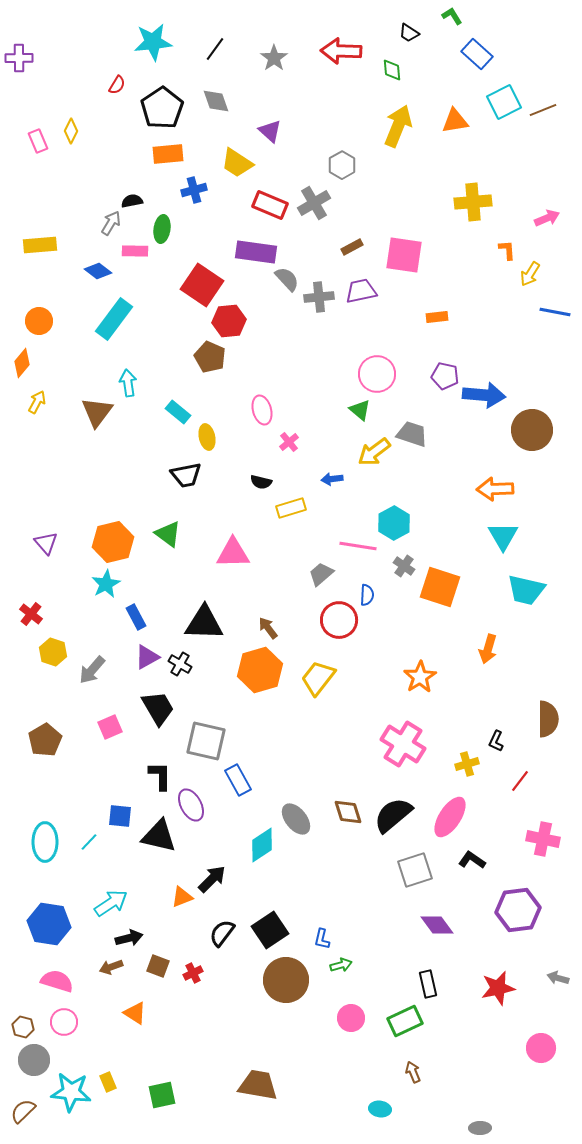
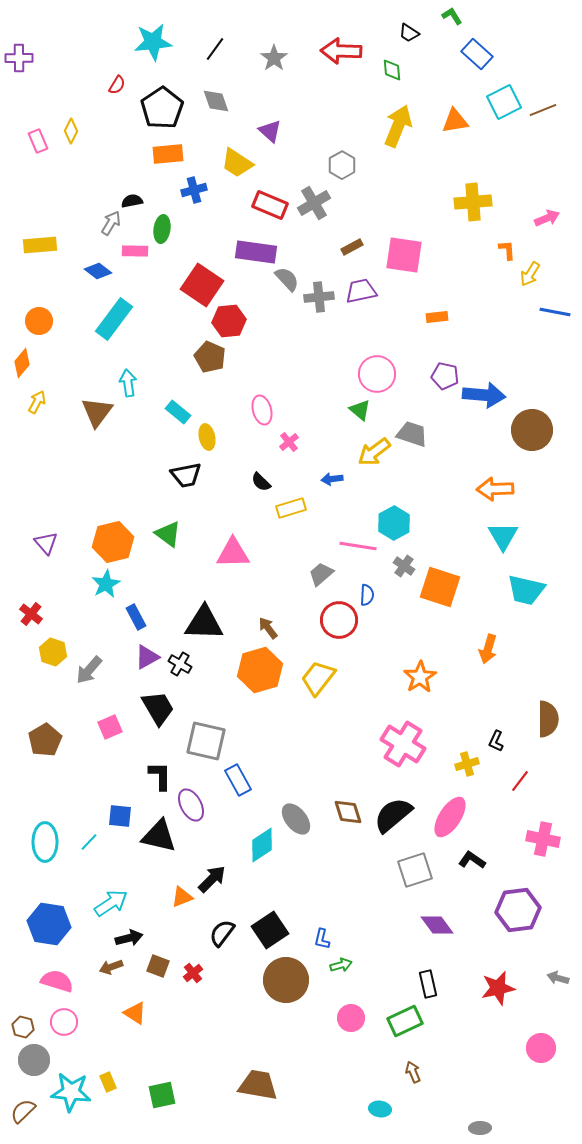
black semicircle at (261, 482): rotated 30 degrees clockwise
gray arrow at (92, 670): moved 3 px left
red cross at (193, 973): rotated 12 degrees counterclockwise
